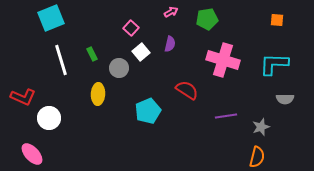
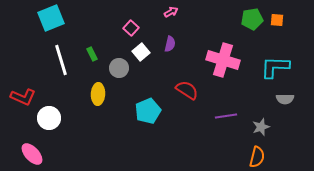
green pentagon: moved 45 px right
cyan L-shape: moved 1 px right, 3 px down
